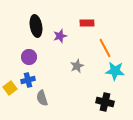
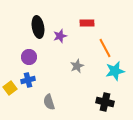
black ellipse: moved 2 px right, 1 px down
cyan star: rotated 18 degrees counterclockwise
gray semicircle: moved 7 px right, 4 px down
